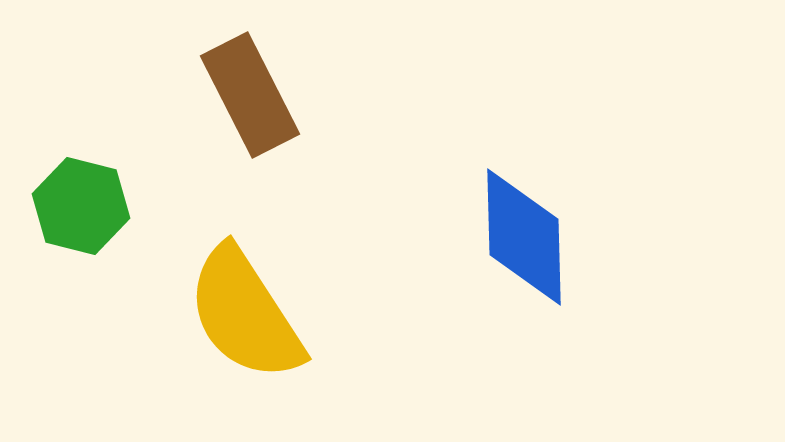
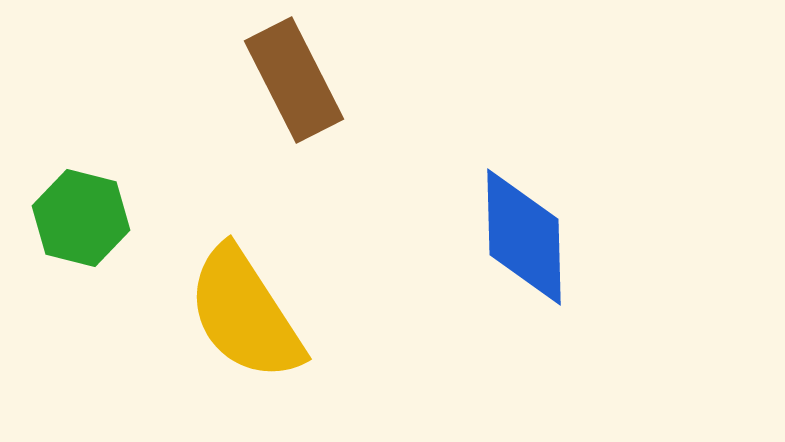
brown rectangle: moved 44 px right, 15 px up
green hexagon: moved 12 px down
